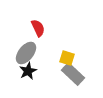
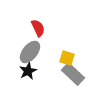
gray ellipse: moved 4 px right, 1 px up
